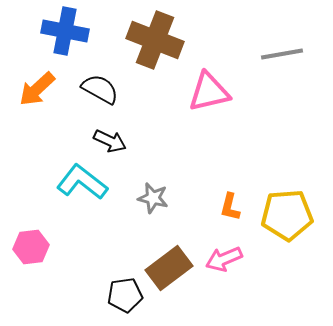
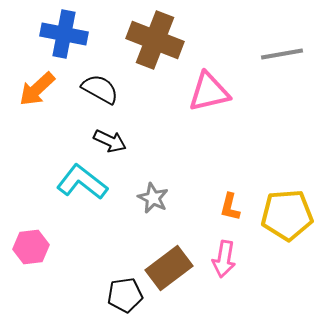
blue cross: moved 1 px left, 3 px down
gray star: rotated 12 degrees clockwise
pink arrow: rotated 57 degrees counterclockwise
